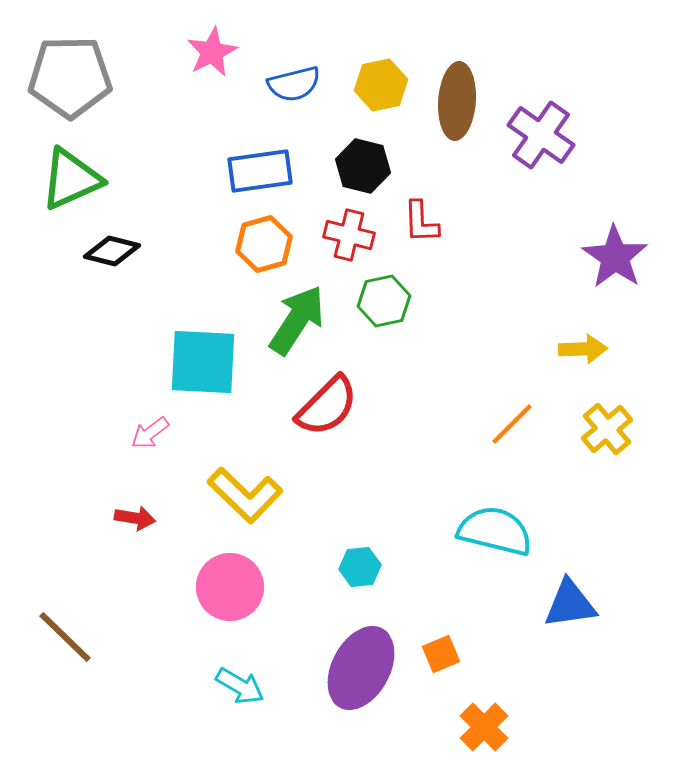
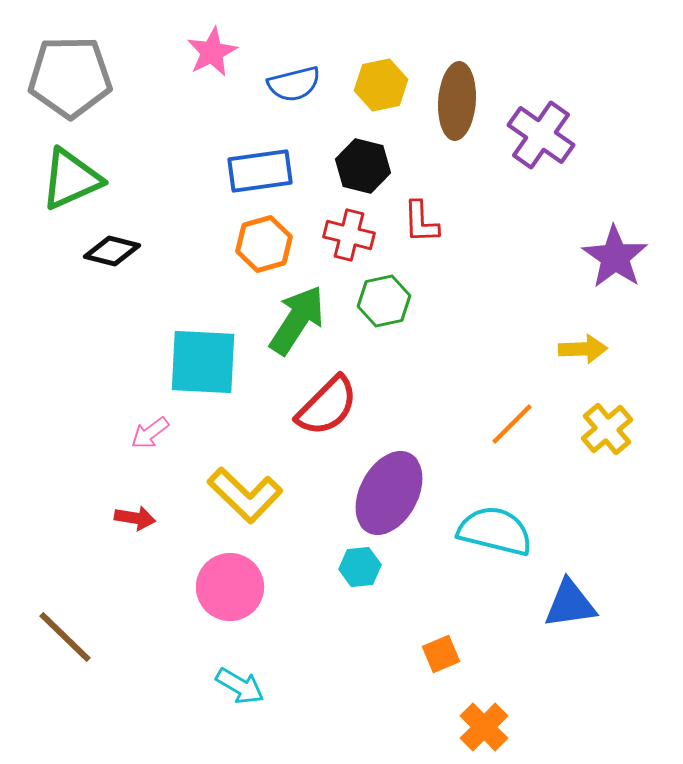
purple ellipse: moved 28 px right, 175 px up
